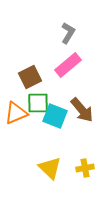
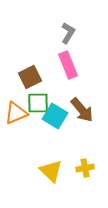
pink rectangle: rotated 72 degrees counterclockwise
cyan square: rotated 10 degrees clockwise
yellow triangle: moved 1 px right, 3 px down
